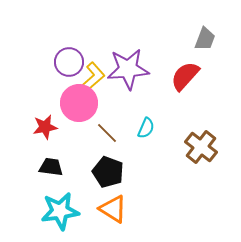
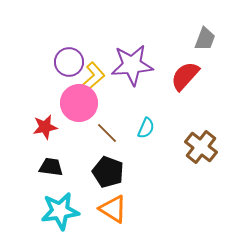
purple star: moved 4 px right, 4 px up
